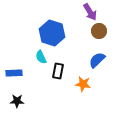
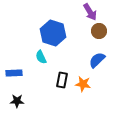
blue hexagon: moved 1 px right
black rectangle: moved 4 px right, 9 px down
